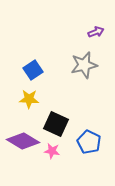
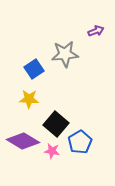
purple arrow: moved 1 px up
gray star: moved 19 px left, 11 px up; rotated 8 degrees clockwise
blue square: moved 1 px right, 1 px up
black square: rotated 15 degrees clockwise
blue pentagon: moved 9 px left; rotated 15 degrees clockwise
